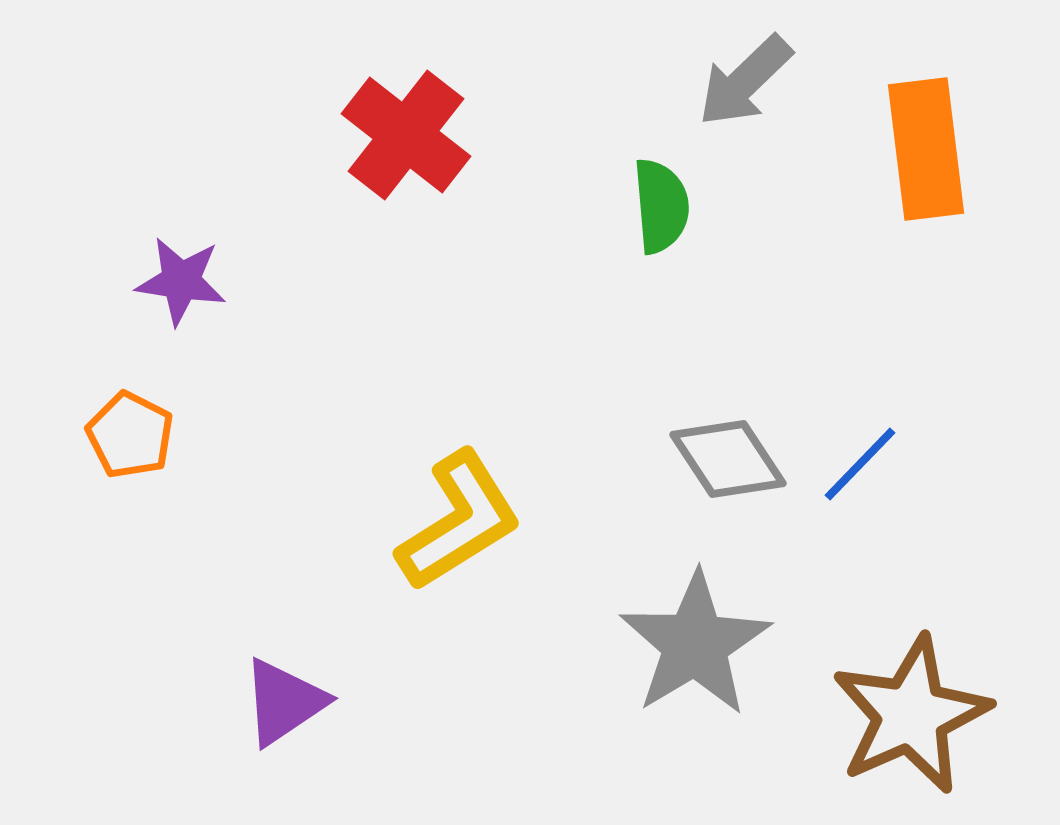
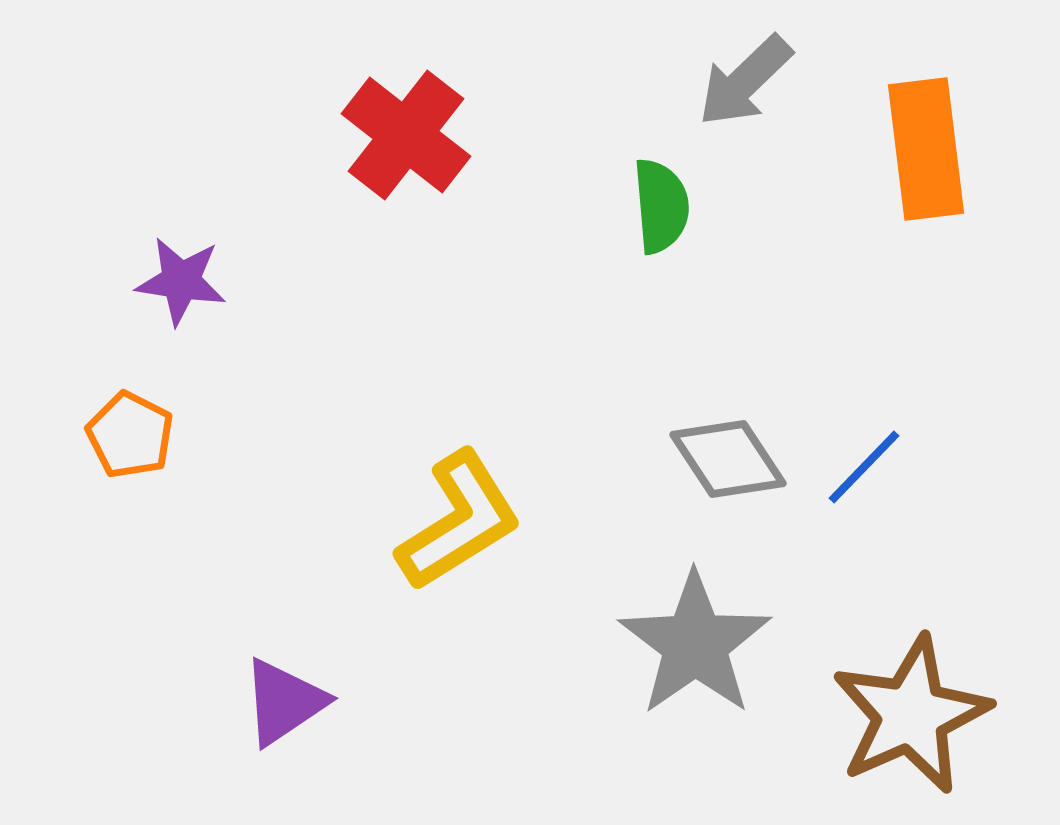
blue line: moved 4 px right, 3 px down
gray star: rotated 4 degrees counterclockwise
